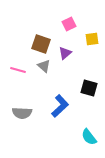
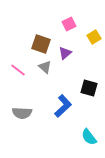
yellow square: moved 2 px right, 2 px up; rotated 24 degrees counterclockwise
gray triangle: moved 1 px right, 1 px down
pink line: rotated 21 degrees clockwise
blue L-shape: moved 3 px right
